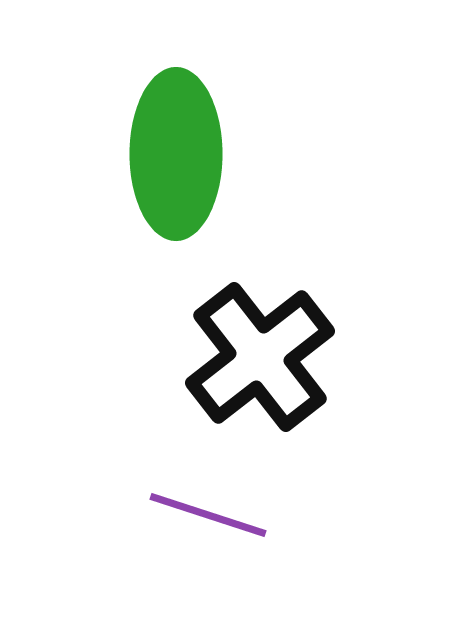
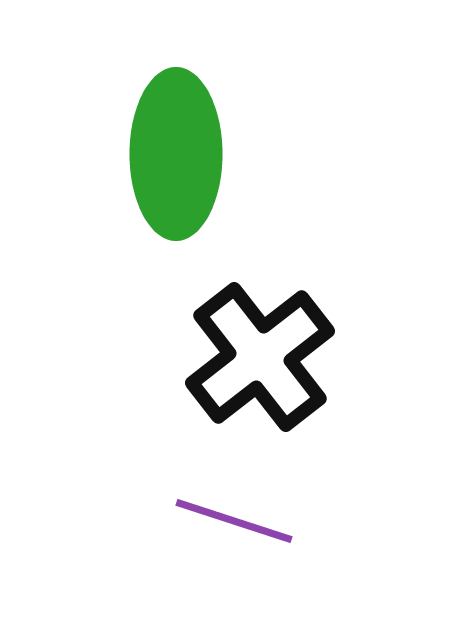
purple line: moved 26 px right, 6 px down
